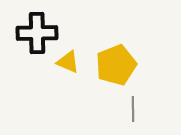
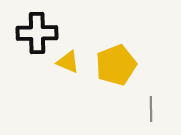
gray line: moved 18 px right
